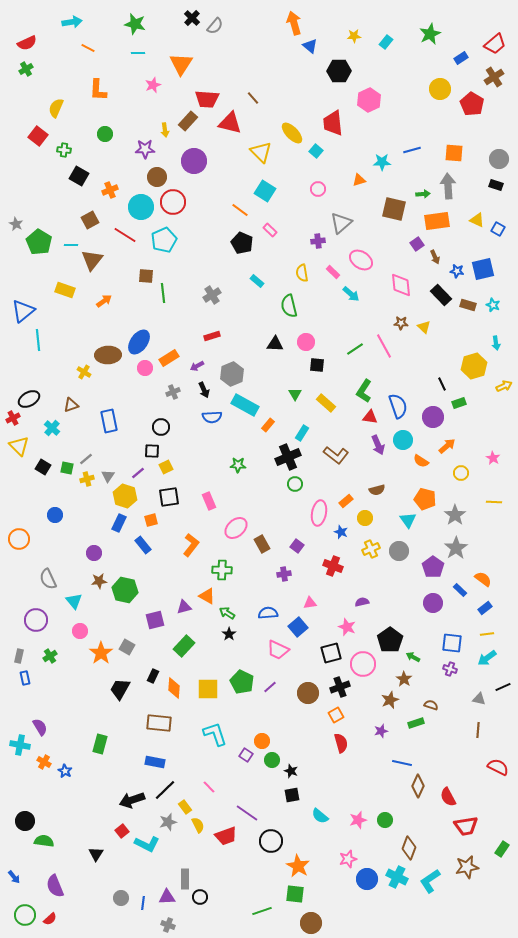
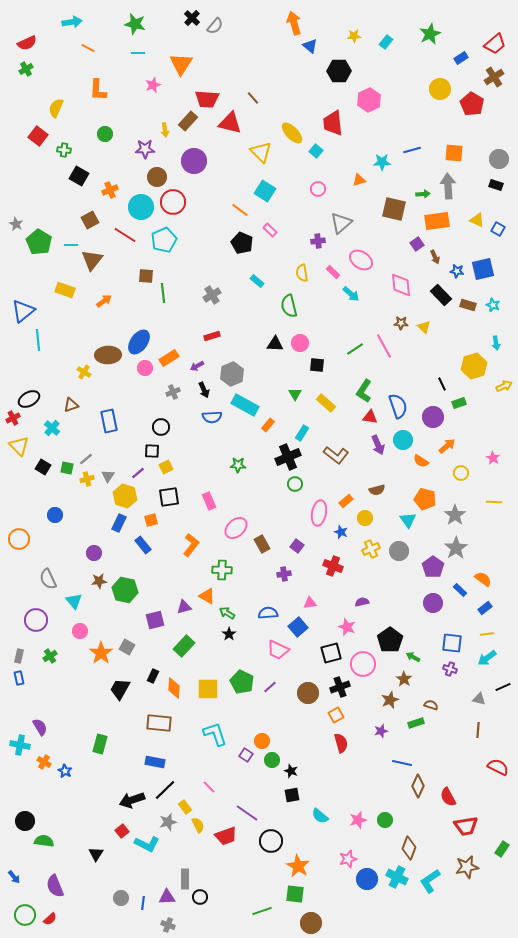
pink circle at (306, 342): moved 6 px left, 1 px down
blue rectangle at (25, 678): moved 6 px left
